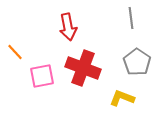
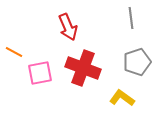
red arrow: rotated 12 degrees counterclockwise
orange line: moved 1 px left; rotated 18 degrees counterclockwise
gray pentagon: rotated 20 degrees clockwise
pink square: moved 2 px left, 3 px up
yellow L-shape: rotated 15 degrees clockwise
